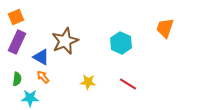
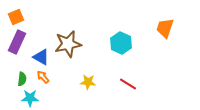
brown star: moved 3 px right, 3 px down; rotated 12 degrees clockwise
green semicircle: moved 5 px right
